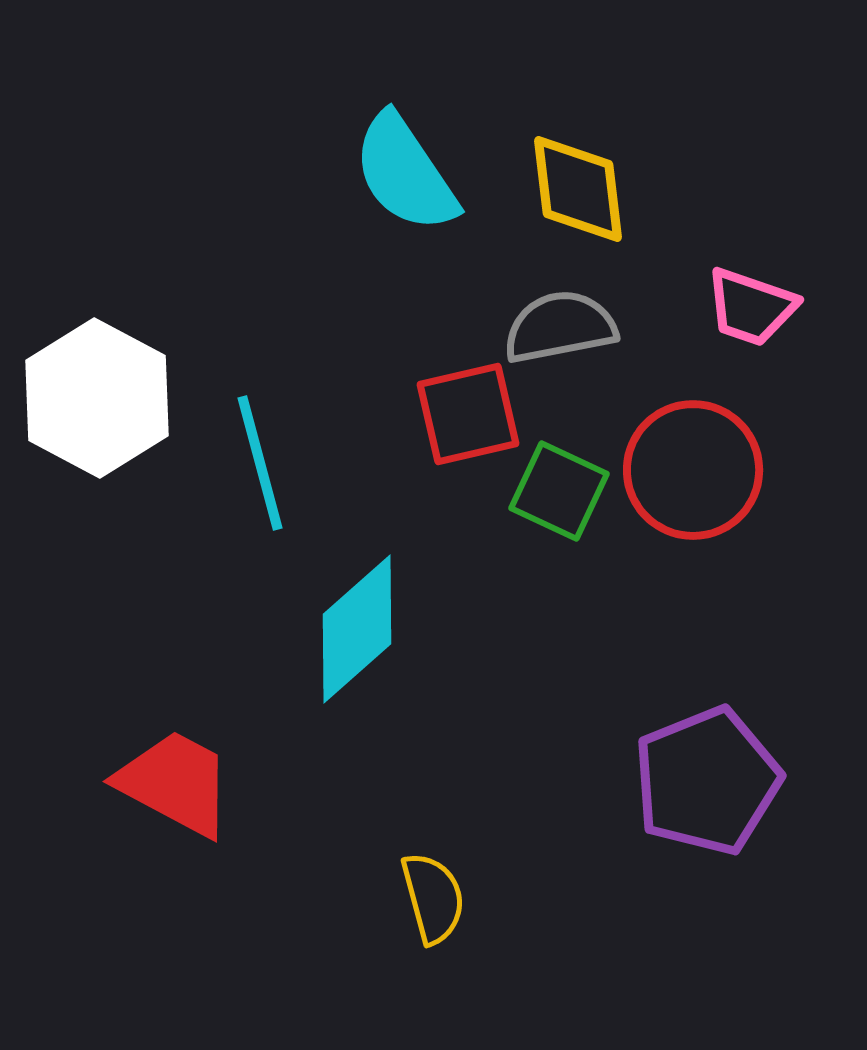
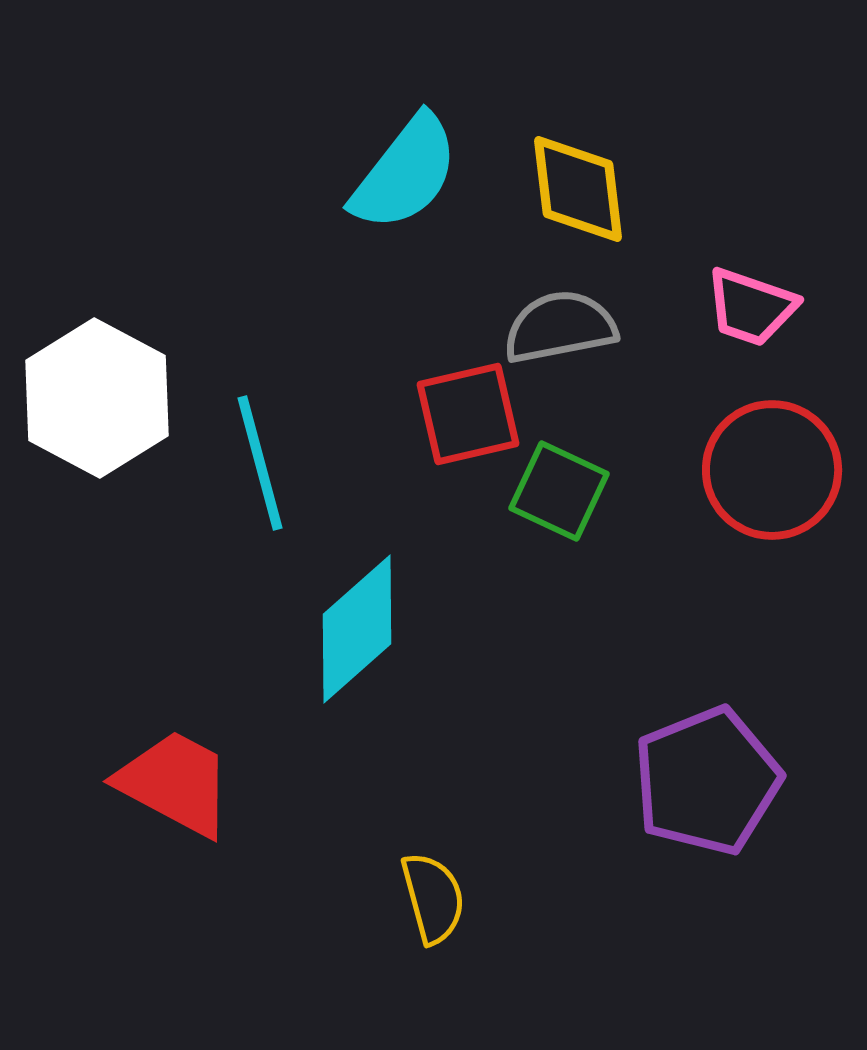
cyan semicircle: rotated 108 degrees counterclockwise
red circle: moved 79 px right
